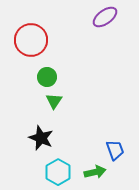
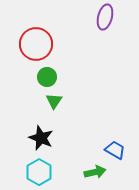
purple ellipse: rotated 40 degrees counterclockwise
red circle: moved 5 px right, 4 px down
blue trapezoid: rotated 40 degrees counterclockwise
cyan hexagon: moved 19 px left
